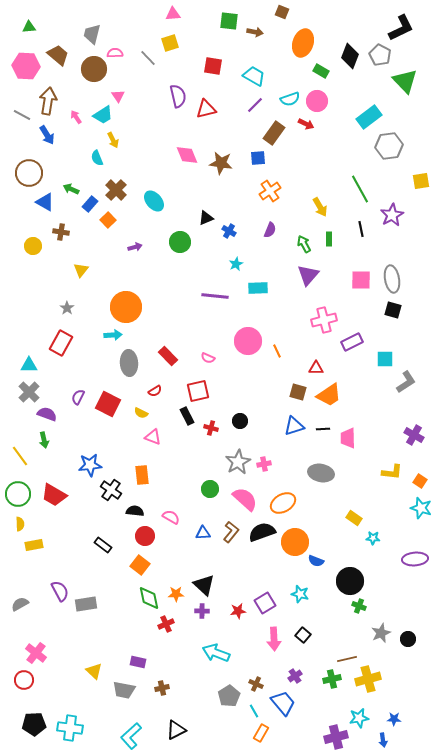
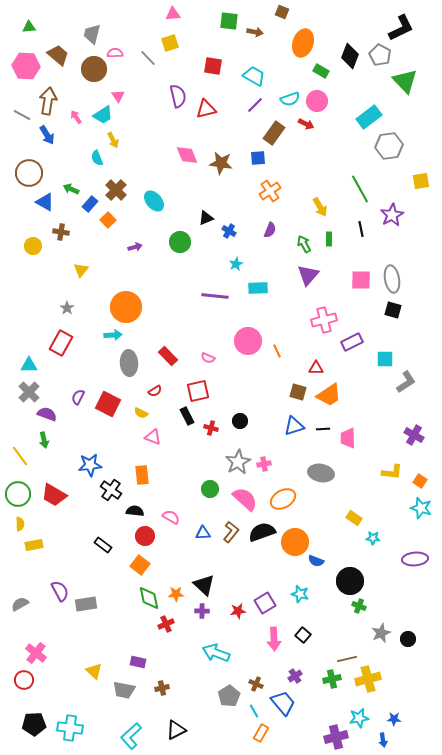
orange ellipse at (283, 503): moved 4 px up
